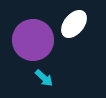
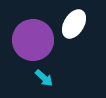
white ellipse: rotated 8 degrees counterclockwise
